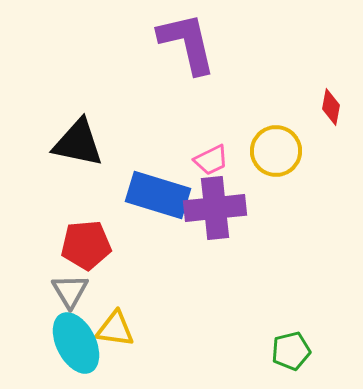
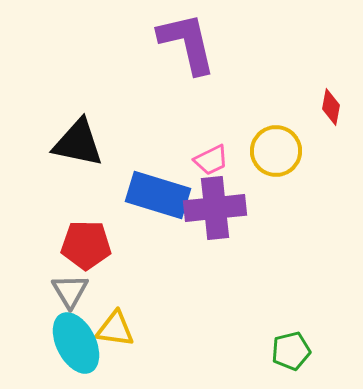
red pentagon: rotated 6 degrees clockwise
